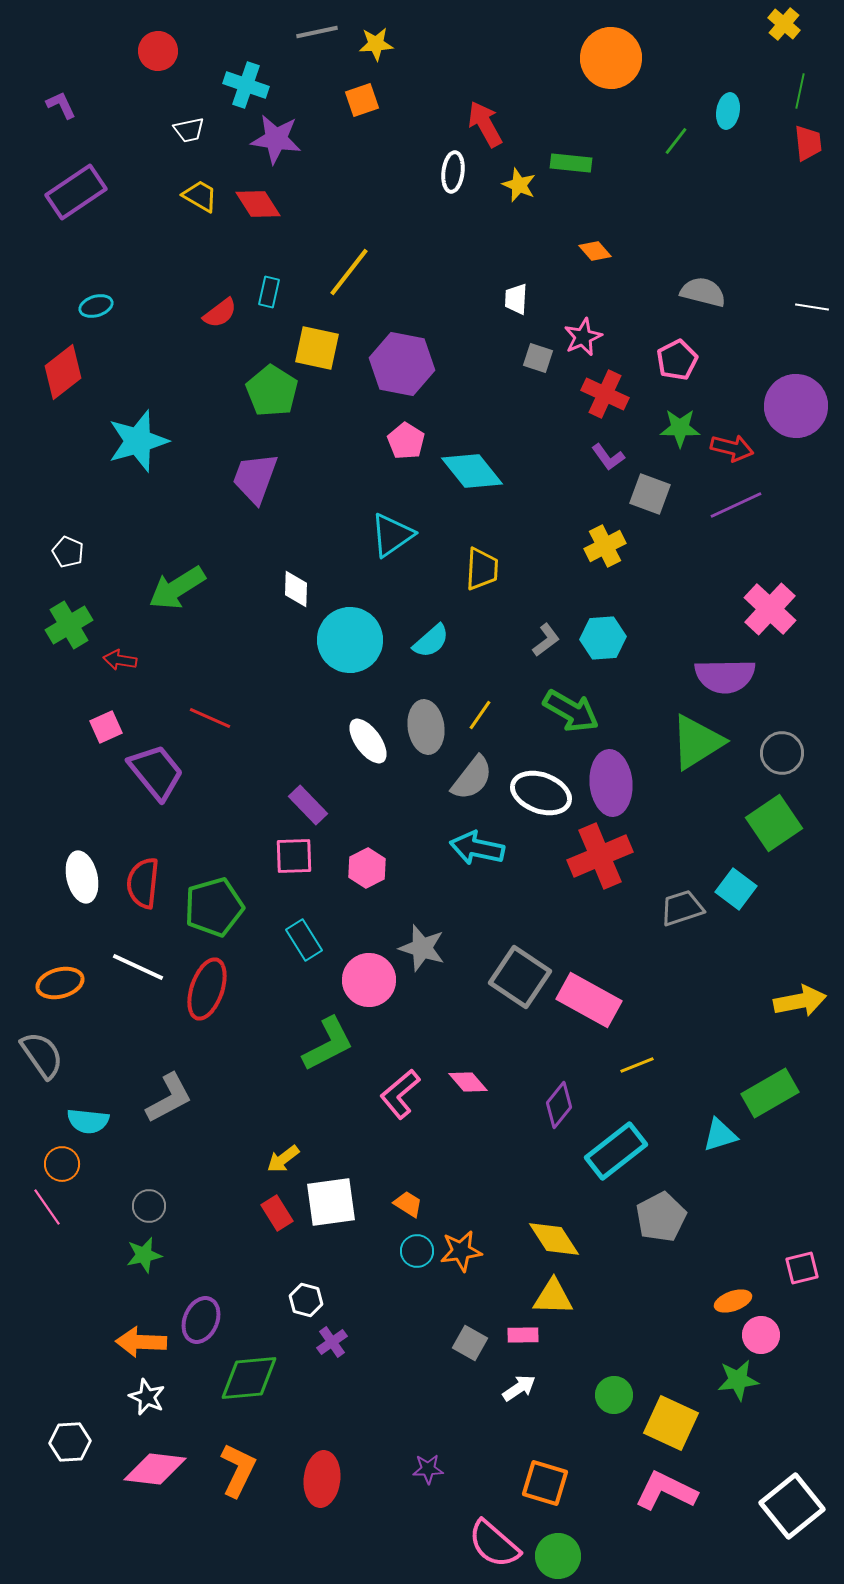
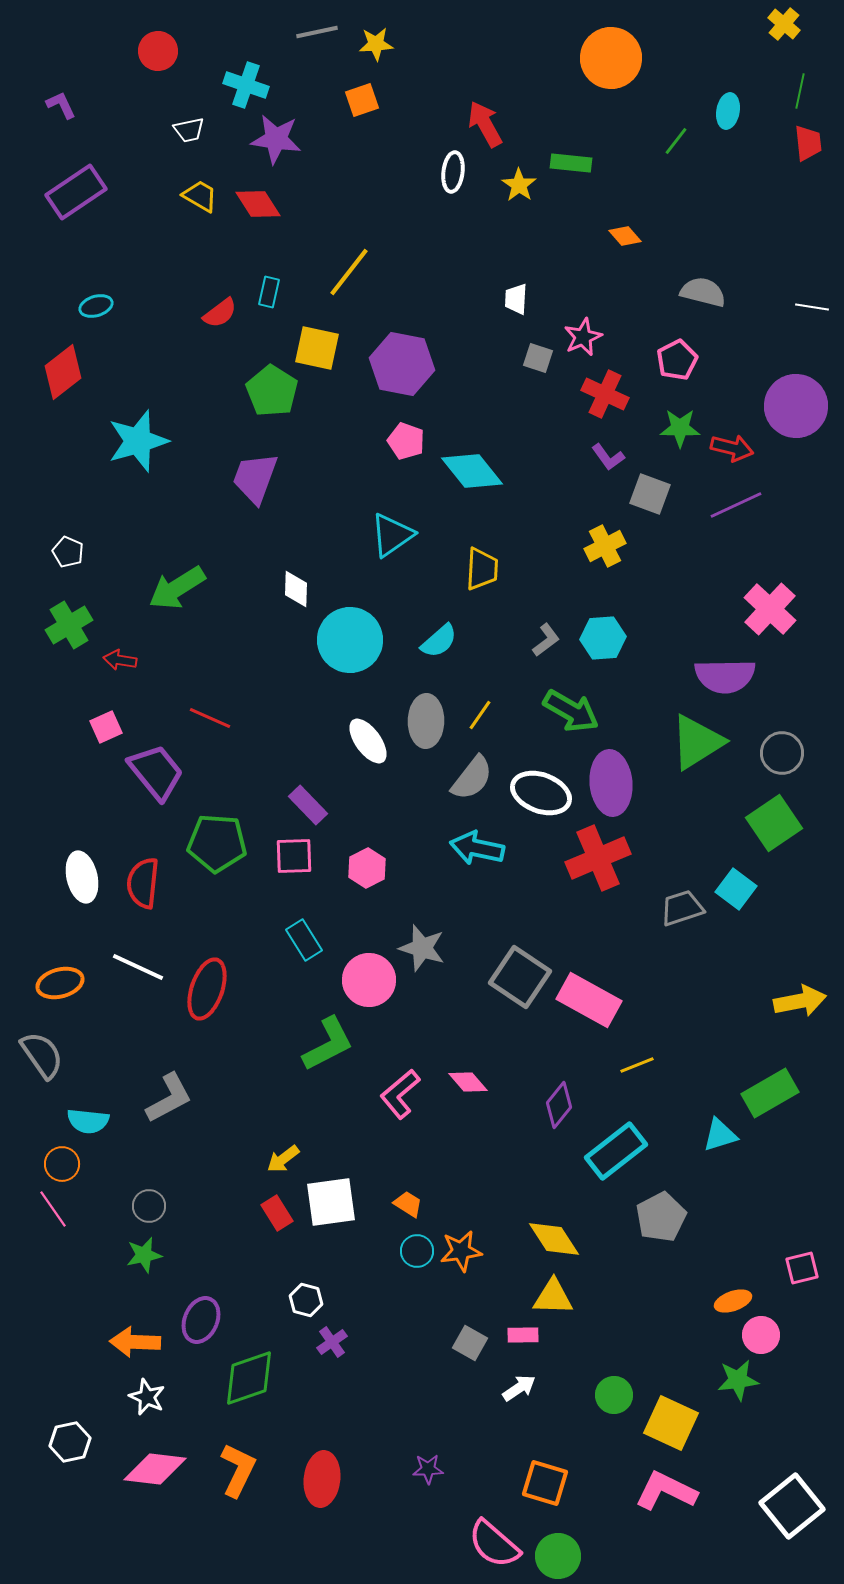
yellow star at (519, 185): rotated 12 degrees clockwise
orange diamond at (595, 251): moved 30 px right, 15 px up
pink pentagon at (406, 441): rotated 12 degrees counterclockwise
cyan semicircle at (431, 641): moved 8 px right
gray ellipse at (426, 727): moved 6 px up; rotated 9 degrees clockwise
red cross at (600, 856): moved 2 px left, 2 px down
green pentagon at (214, 907): moved 3 px right, 64 px up; rotated 20 degrees clockwise
pink line at (47, 1207): moved 6 px right, 2 px down
orange arrow at (141, 1342): moved 6 px left
green diamond at (249, 1378): rotated 14 degrees counterclockwise
white hexagon at (70, 1442): rotated 9 degrees counterclockwise
